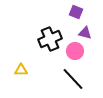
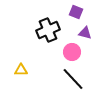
black cross: moved 2 px left, 9 px up
pink circle: moved 3 px left, 1 px down
